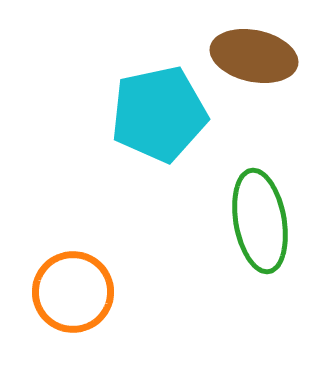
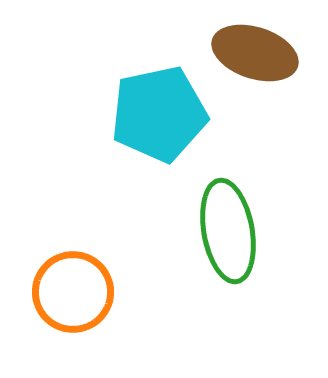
brown ellipse: moved 1 px right, 3 px up; rotated 6 degrees clockwise
green ellipse: moved 32 px left, 10 px down
